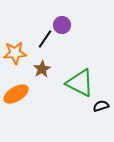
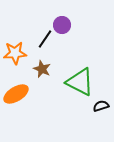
brown star: rotated 18 degrees counterclockwise
green triangle: moved 1 px up
